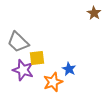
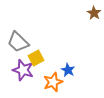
yellow square: moved 1 px left; rotated 21 degrees counterclockwise
blue star: moved 1 px left, 1 px down
